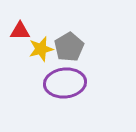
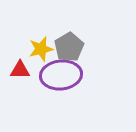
red triangle: moved 39 px down
purple ellipse: moved 4 px left, 8 px up
